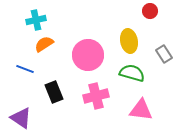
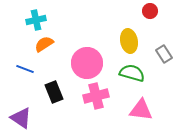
pink circle: moved 1 px left, 8 px down
